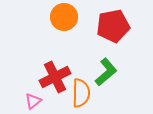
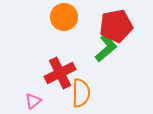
red pentagon: moved 3 px right
green L-shape: moved 24 px up
red cross: moved 5 px right, 4 px up
